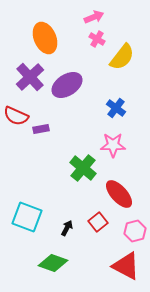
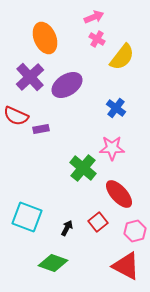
pink star: moved 1 px left, 3 px down
